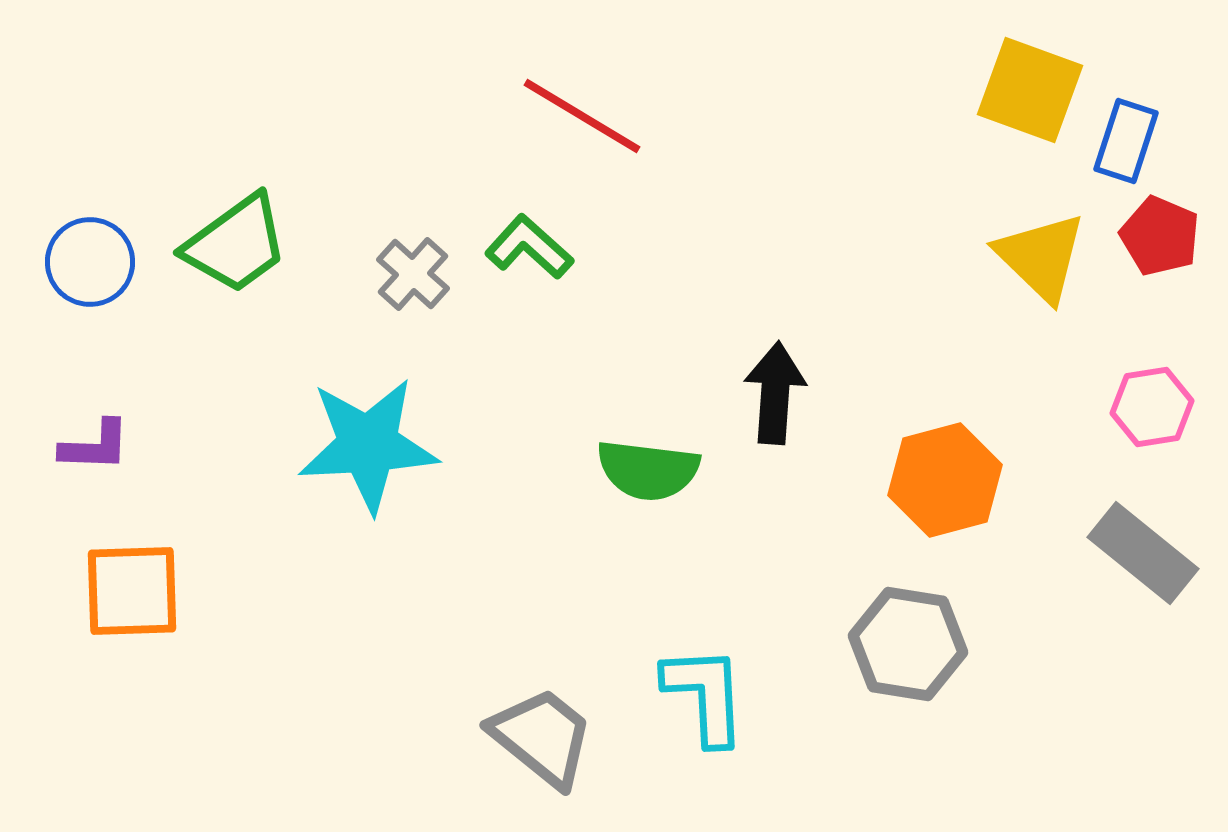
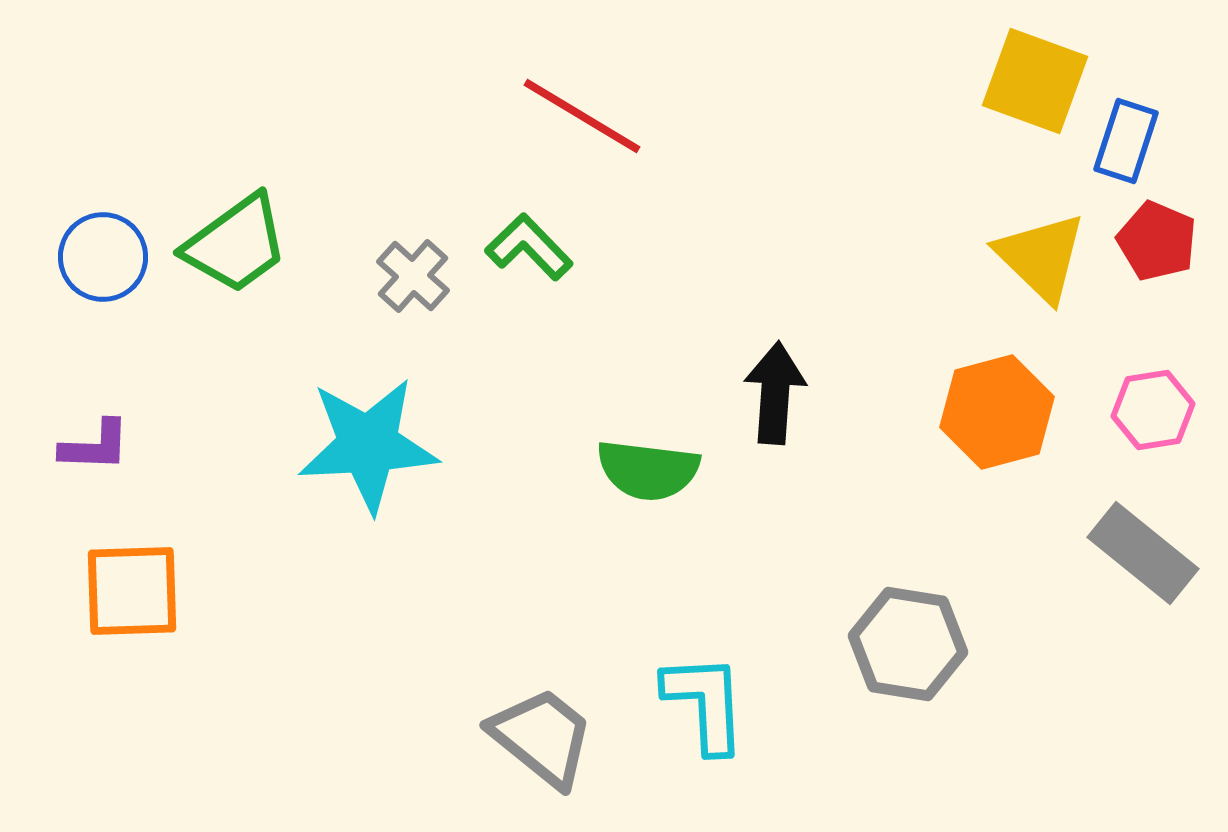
yellow square: moved 5 px right, 9 px up
red pentagon: moved 3 px left, 5 px down
green L-shape: rotated 4 degrees clockwise
blue circle: moved 13 px right, 5 px up
gray cross: moved 2 px down
pink hexagon: moved 1 px right, 3 px down
orange hexagon: moved 52 px right, 68 px up
cyan L-shape: moved 8 px down
